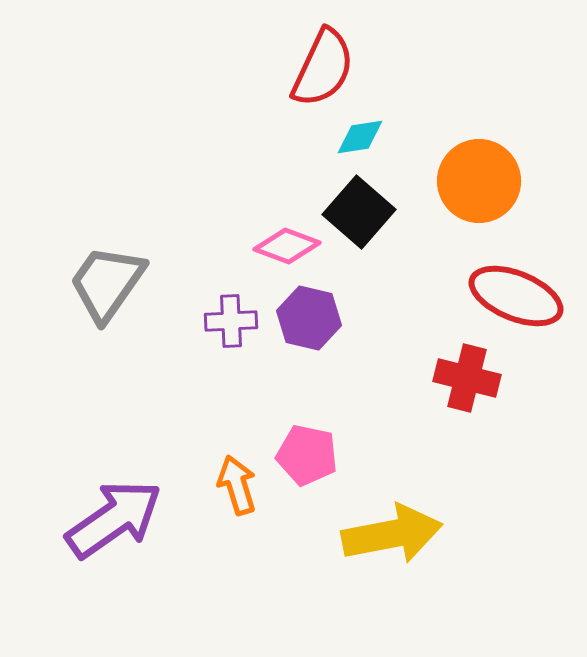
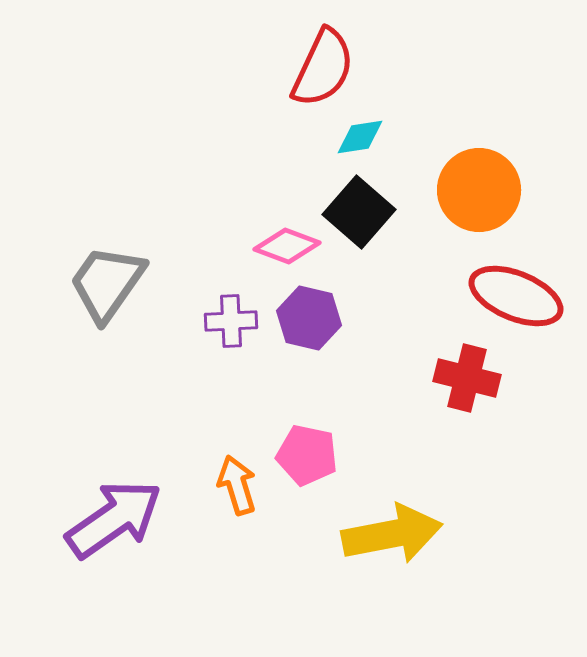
orange circle: moved 9 px down
